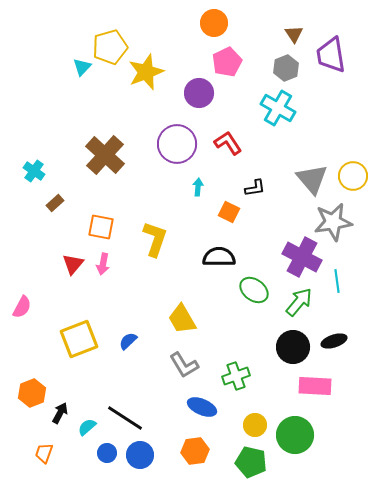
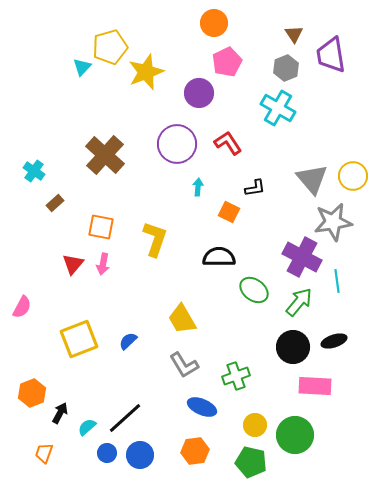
black line at (125, 418): rotated 75 degrees counterclockwise
